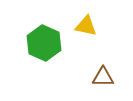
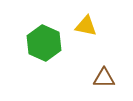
brown triangle: moved 1 px right, 1 px down
